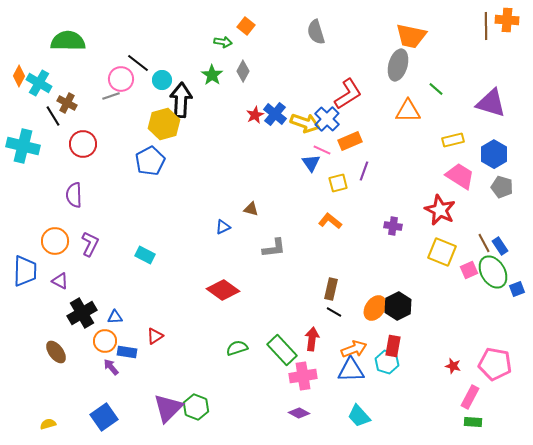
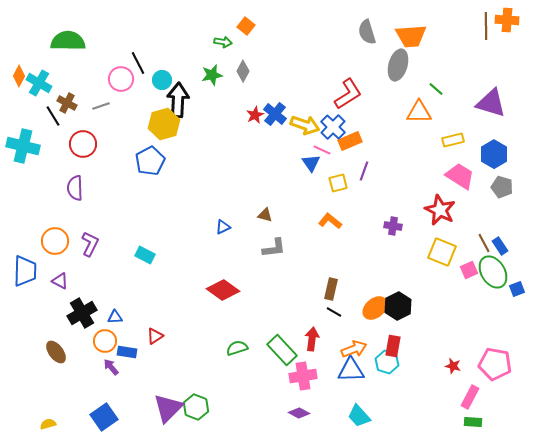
gray semicircle at (316, 32): moved 51 px right
orange trapezoid at (411, 36): rotated 16 degrees counterclockwise
black line at (138, 63): rotated 25 degrees clockwise
green star at (212, 75): rotated 25 degrees clockwise
gray line at (111, 96): moved 10 px left, 10 px down
black arrow at (181, 100): moved 3 px left
orange triangle at (408, 111): moved 11 px right, 1 px down
blue cross at (327, 119): moved 6 px right, 8 px down
yellow arrow at (305, 123): moved 2 px down
purple semicircle at (74, 195): moved 1 px right, 7 px up
brown triangle at (251, 209): moved 14 px right, 6 px down
orange ellipse at (375, 308): rotated 15 degrees clockwise
